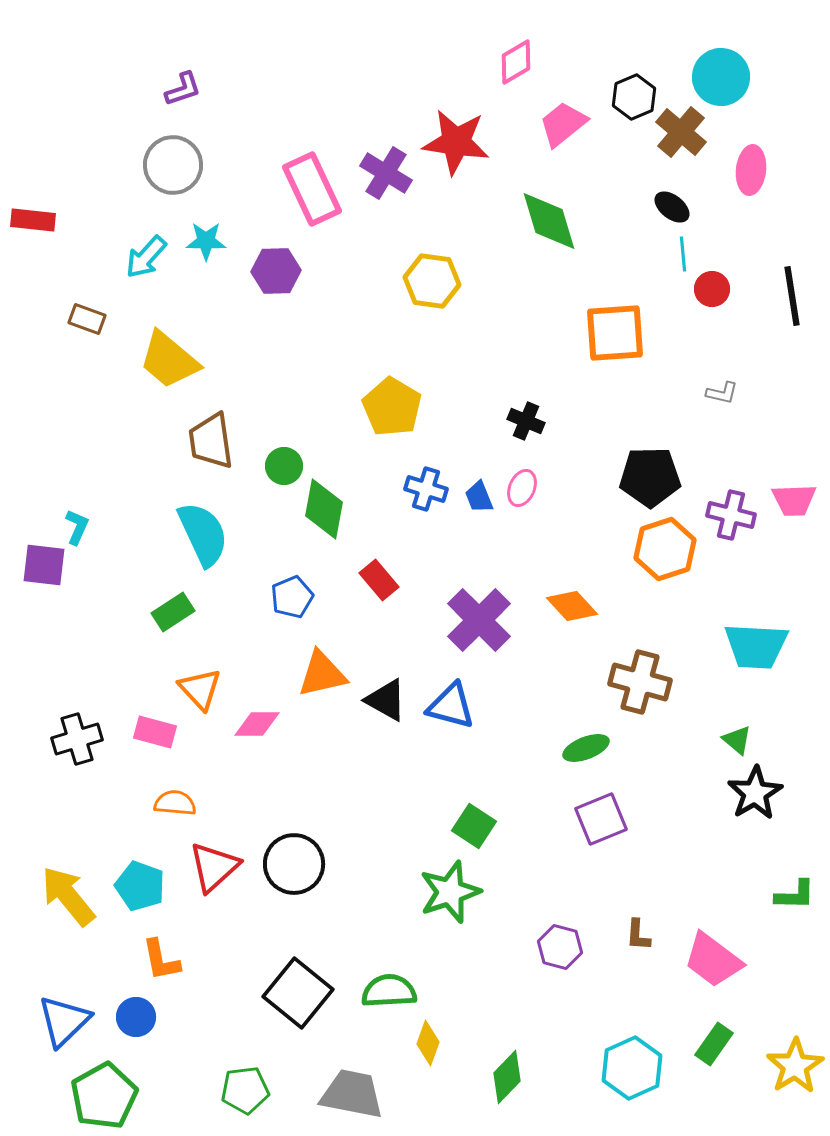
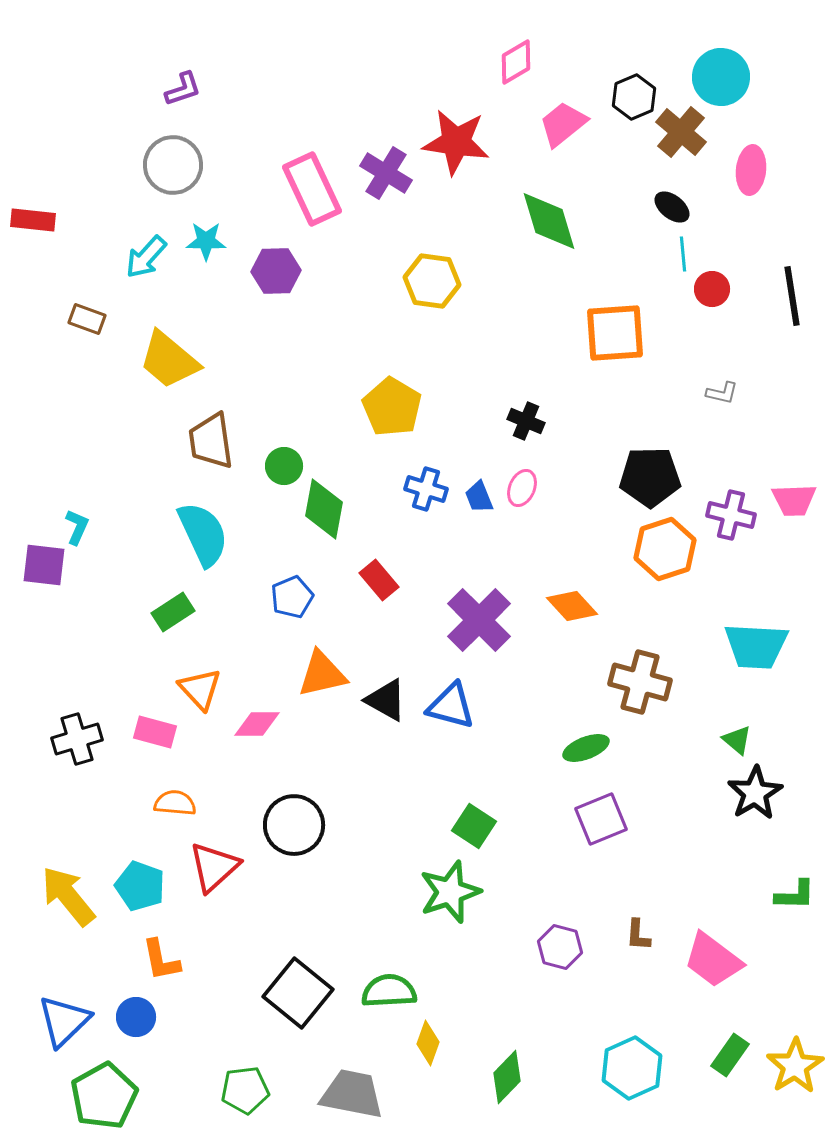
black circle at (294, 864): moved 39 px up
green rectangle at (714, 1044): moved 16 px right, 11 px down
